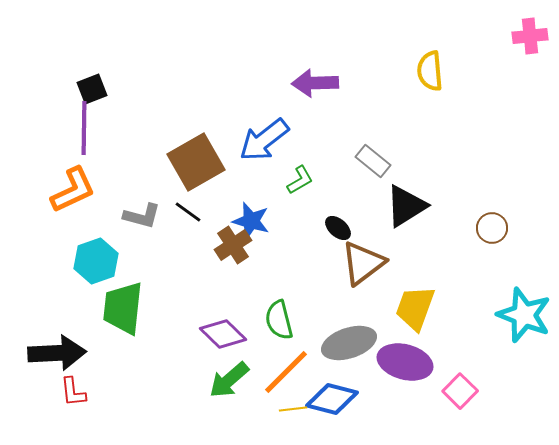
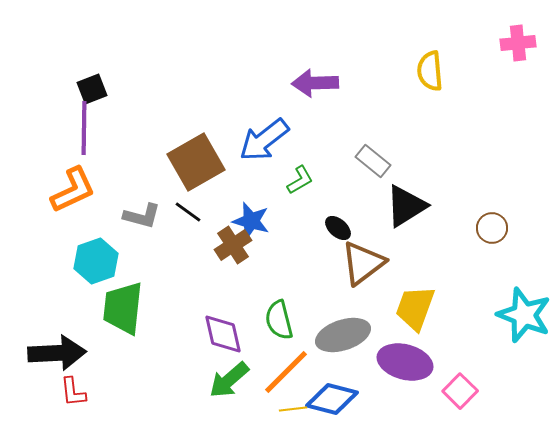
pink cross: moved 12 px left, 7 px down
purple diamond: rotated 33 degrees clockwise
gray ellipse: moved 6 px left, 8 px up
